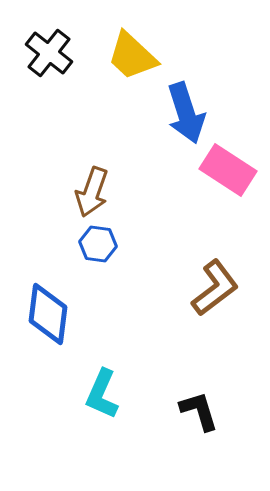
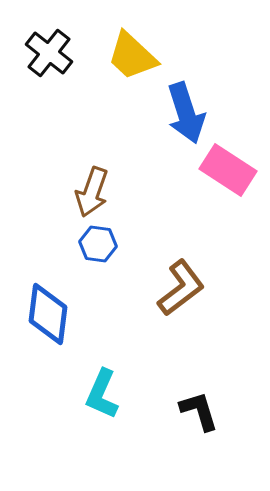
brown L-shape: moved 34 px left
